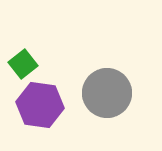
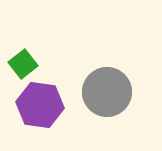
gray circle: moved 1 px up
